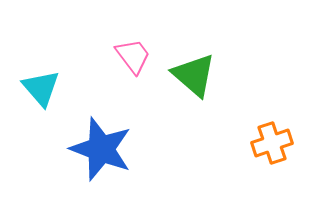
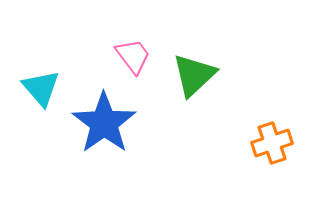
green triangle: rotated 36 degrees clockwise
blue star: moved 3 px right, 26 px up; rotated 16 degrees clockwise
